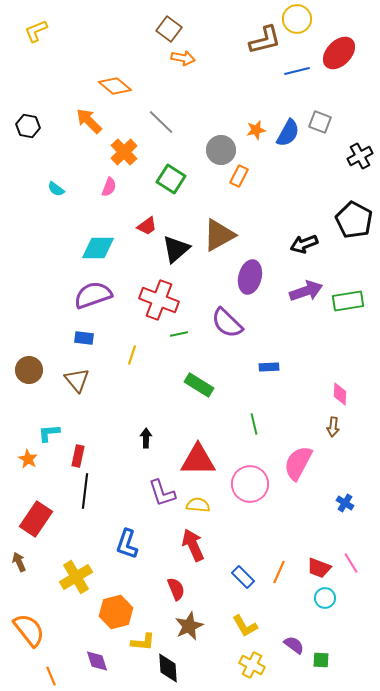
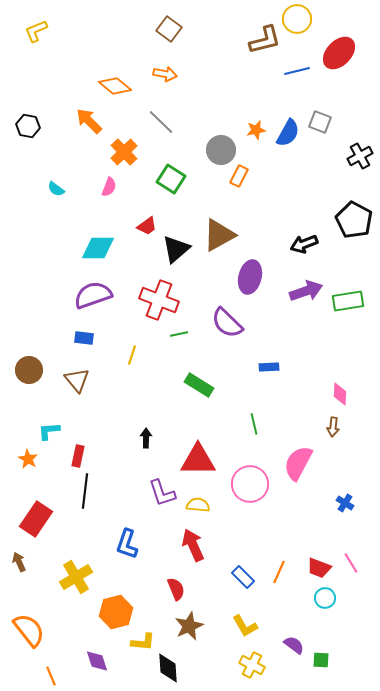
orange arrow at (183, 58): moved 18 px left, 16 px down
cyan L-shape at (49, 433): moved 2 px up
